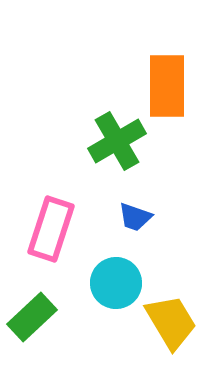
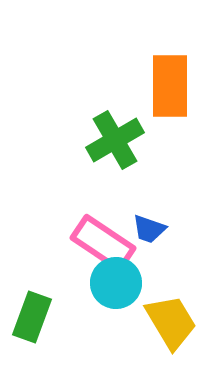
orange rectangle: moved 3 px right
green cross: moved 2 px left, 1 px up
blue trapezoid: moved 14 px right, 12 px down
pink rectangle: moved 52 px right, 14 px down; rotated 74 degrees counterclockwise
green rectangle: rotated 27 degrees counterclockwise
